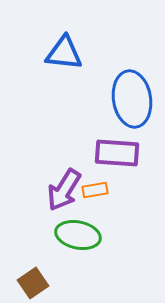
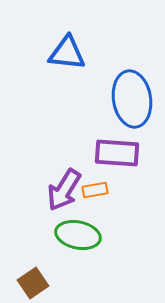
blue triangle: moved 3 px right
